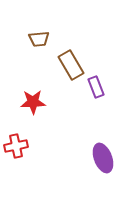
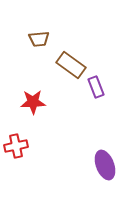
brown rectangle: rotated 24 degrees counterclockwise
purple ellipse: moved 2 px right, 7 px down
